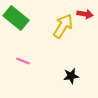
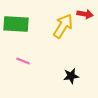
green rectangle: moved 6 px down; rotated 35 degrees counterclockwise
